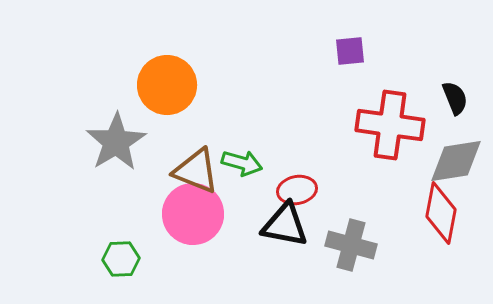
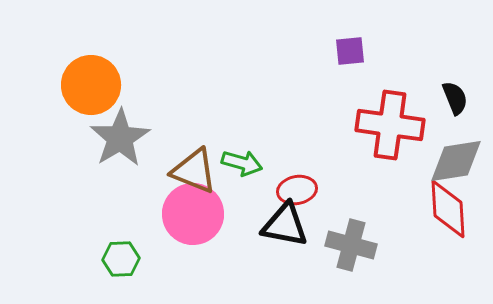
orange circle: moved 76 px left
gray star: moved 4 px right, 4 px up
brown triangle: moved 2 px left
red diamond: moved 7 px right, 4 px up; rotated 14 degrees counterclockwise
